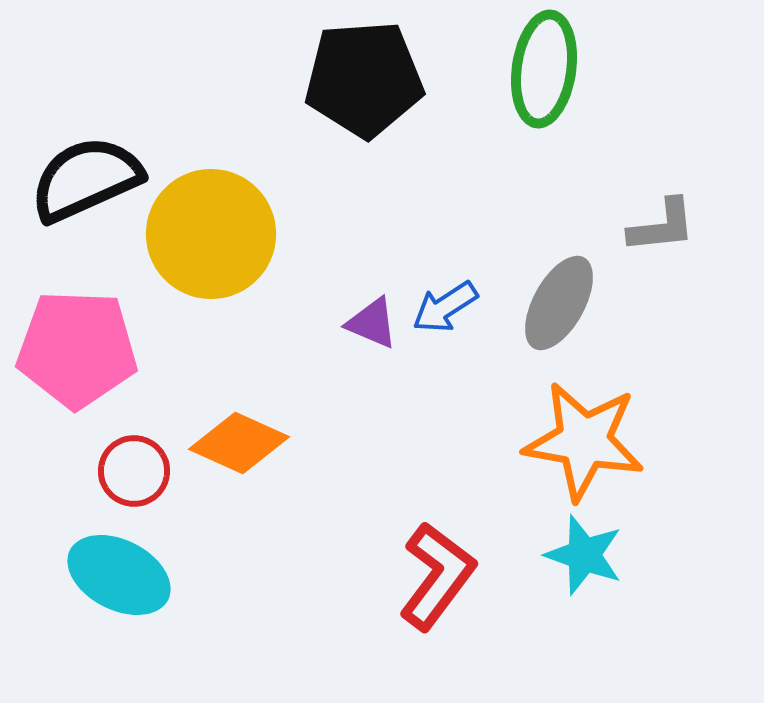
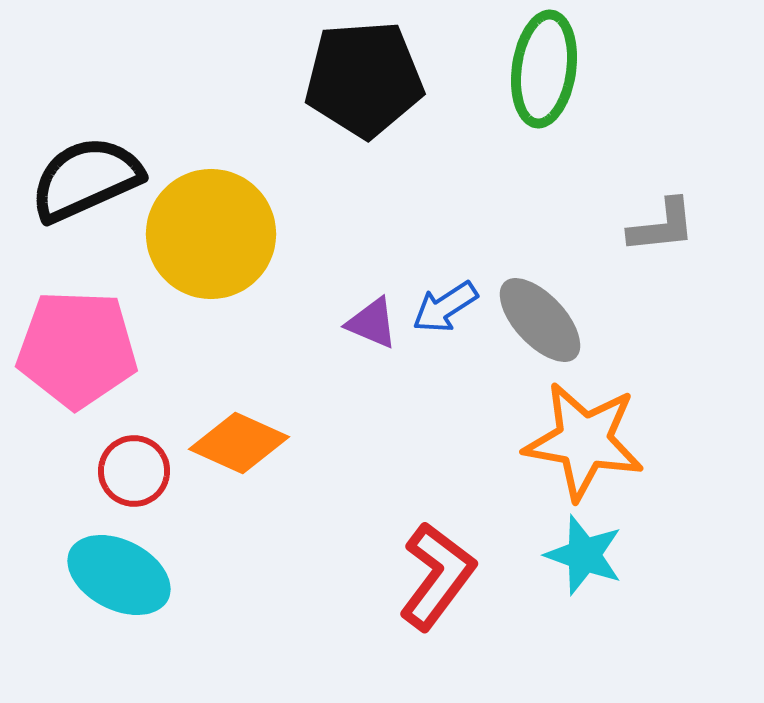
gray ellipse: moved 19 px left, 17 px down; rotated 72 degrees counterclockwise
